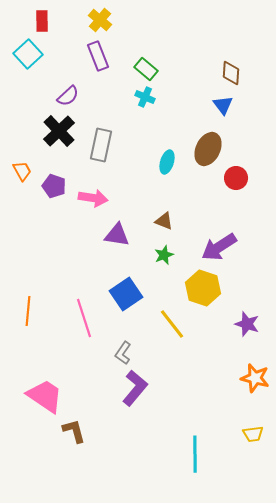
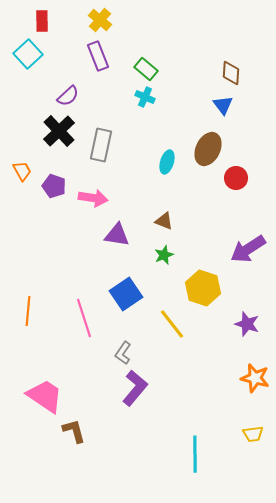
purple arrow: moved 29 px right, 2 px down
